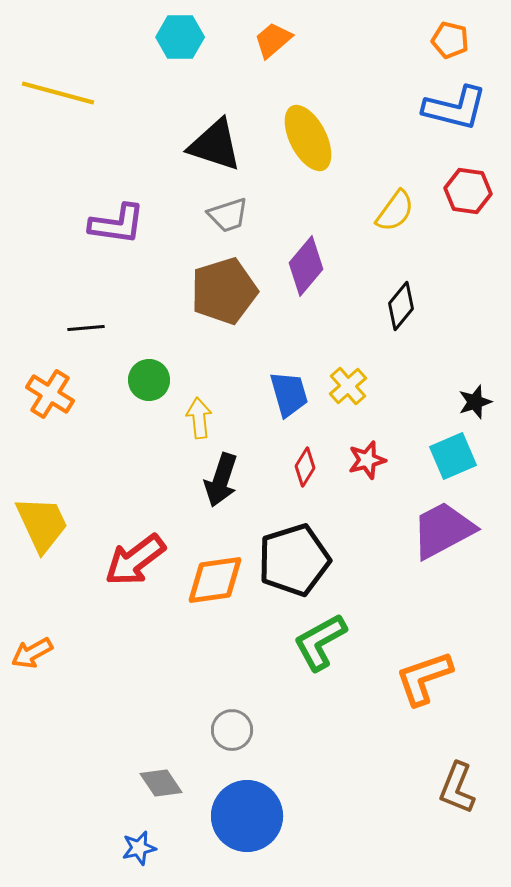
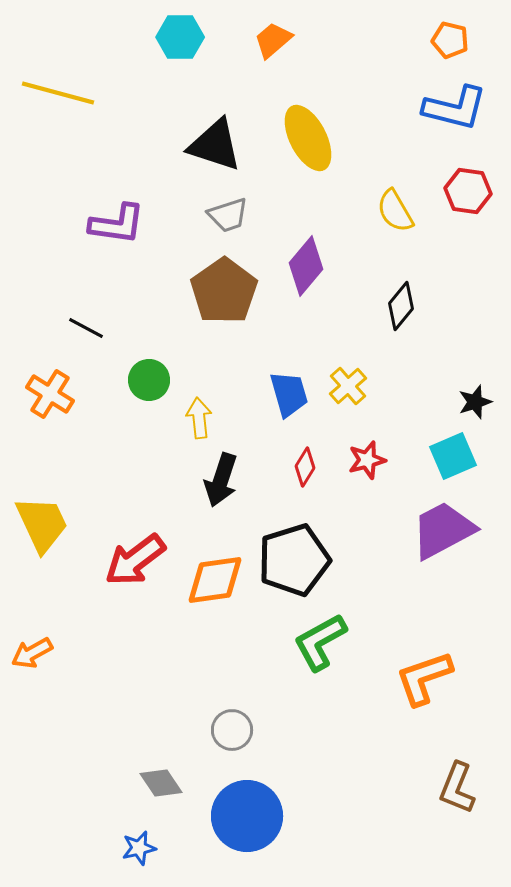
yellow semicircle: rotated 114 degrees clockwise
brown pentagon: rotated 18 degrees counterclockwise
black line: rotated 33 degrees clockwise
